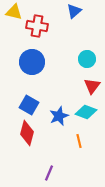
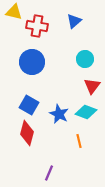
blue triangle: moved 10 px down
cyan circle: moved 2 px left
blue star: moved 2 px up; rotated 24 degrees counterclockwise
